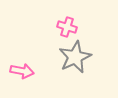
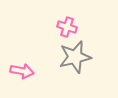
gray star: rotated 12 degrees clockwise
